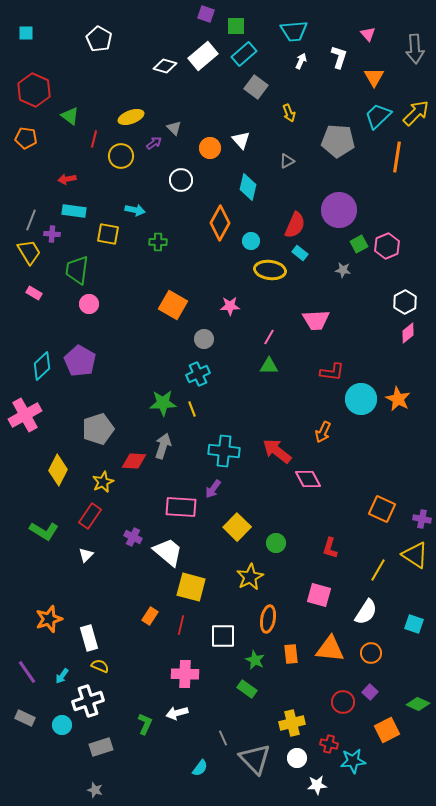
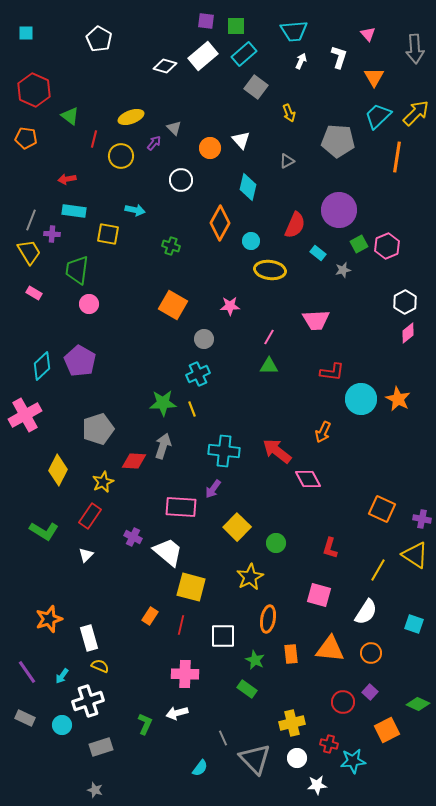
purple square at (206, 14): moved 7 px down; rotated 12 degrees counterclockwise
purple arrow at (154, 143): rotated 14 degrees counterclockwise
green cross at (158, 242): moved 13 px right, 4 px down; rotated 18 degrees clockwise
cyan rectangle at (300, 253): moved 18 px right
gray star at (343, 270): rotated 21 degrees counterclockwise
